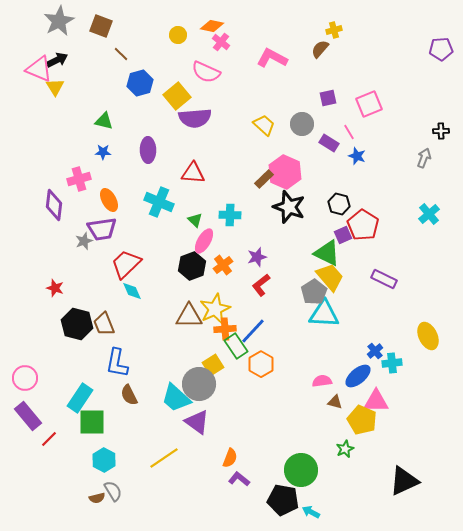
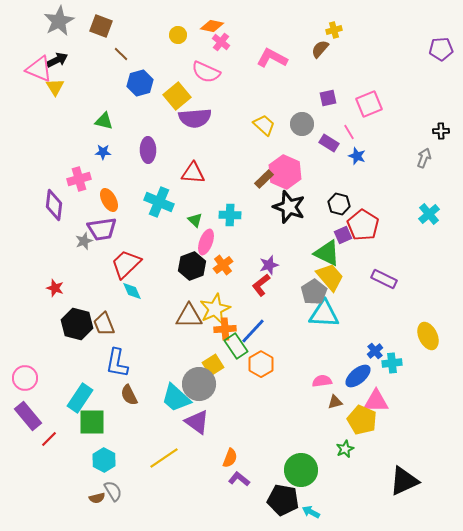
pink ellipse at (204, 241): moved 2 px right, 1 px down; rotated 10 degrees counterclockwise
purple star at (257, 257): moved 12 px right, 8 px down
brown triangle at (335, 402): rotated 28 degrees counterclockwise
